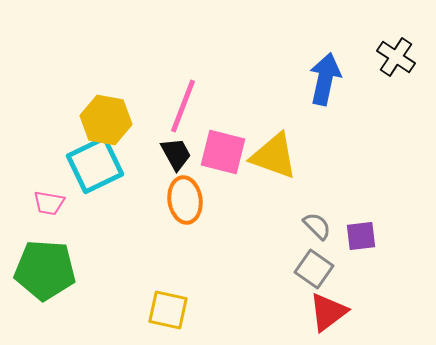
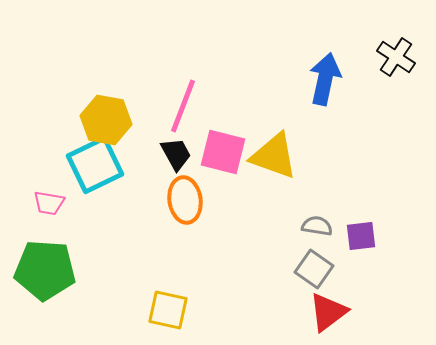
gray semicircle: rotated 36 degrees counterclockwise
